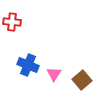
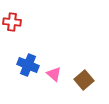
pink triangle: rotated 21 degrees counterclockwise
brown square: moved 2 px right
